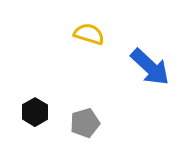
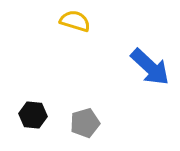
yellow semicircle: moved 14 px left, 13 px up
black hexagon: moved 2 px left, 3 px down; rotated 24 degrees counterclockwise
